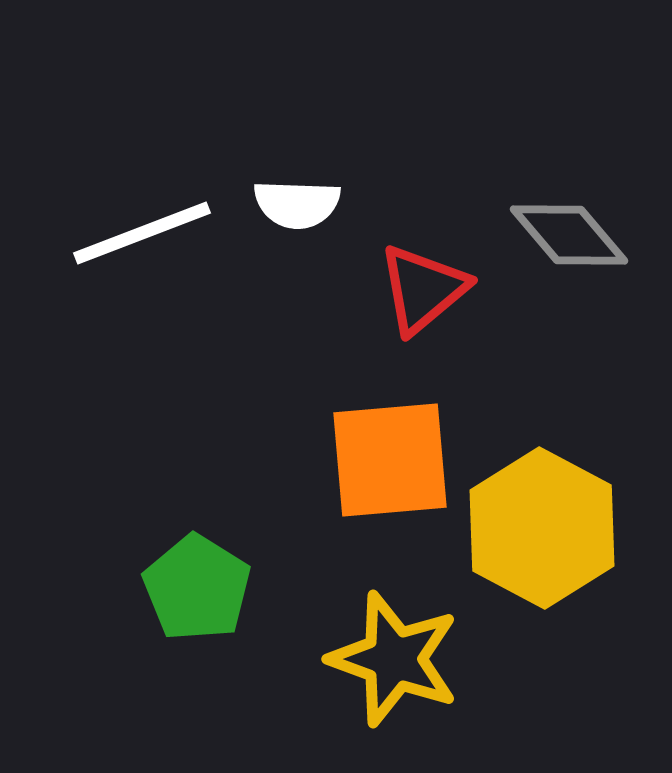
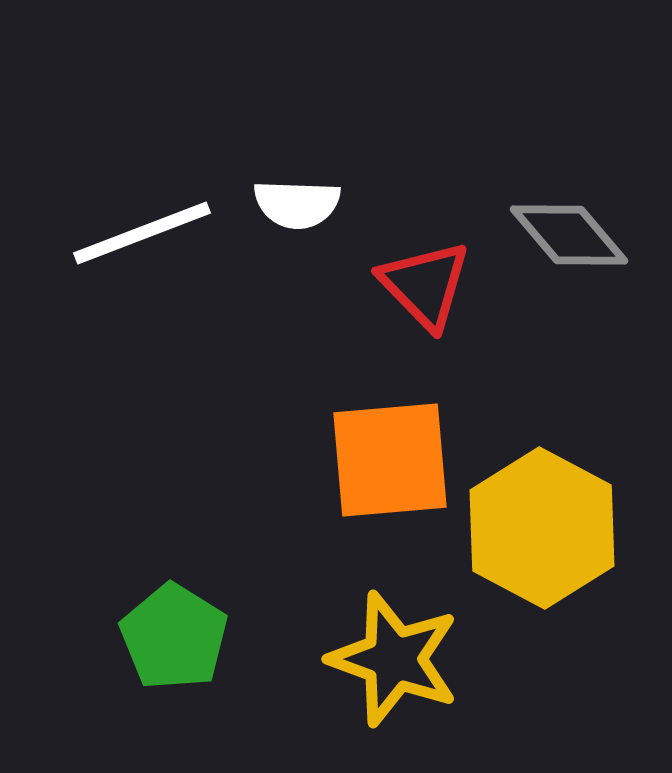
red triangle: moved 2 px right, 4 px up; rotated 34 degrees counterclockwise
green pentagon: moved 23 px left, 49 px down
